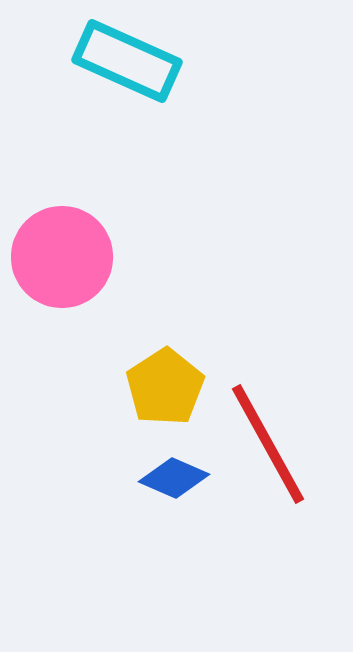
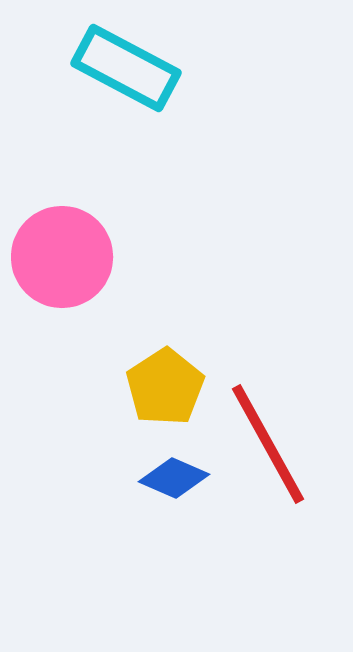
cyan rectangle: moved 1 px left, 7 px down; rotated 4 degrees clockwise
